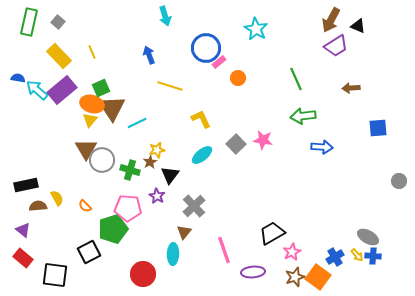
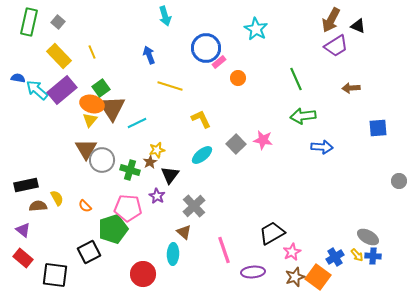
green square at (101, 88): rotated 12 degrees counterclockwise
brown triangle at (184, 232): rotated 28 degrees counterclockwise
